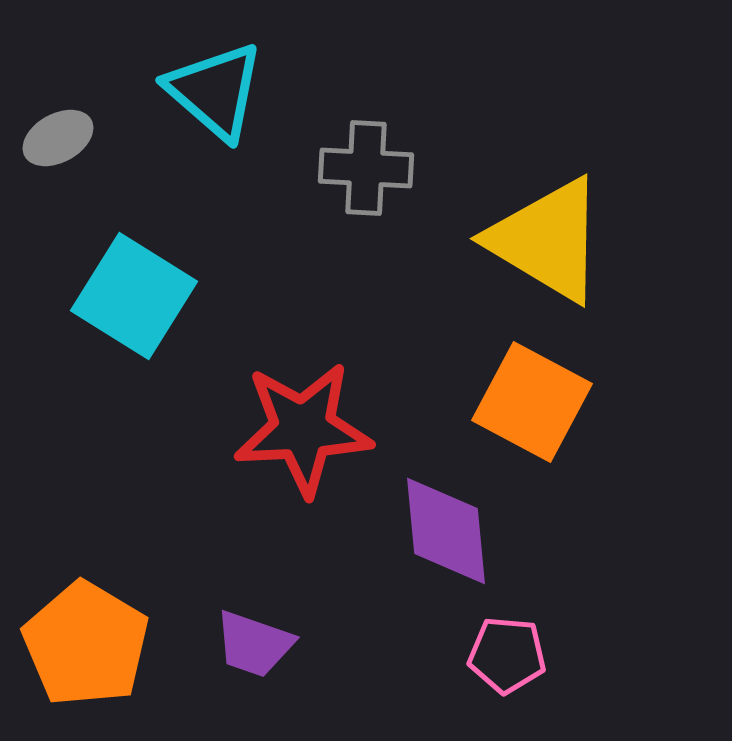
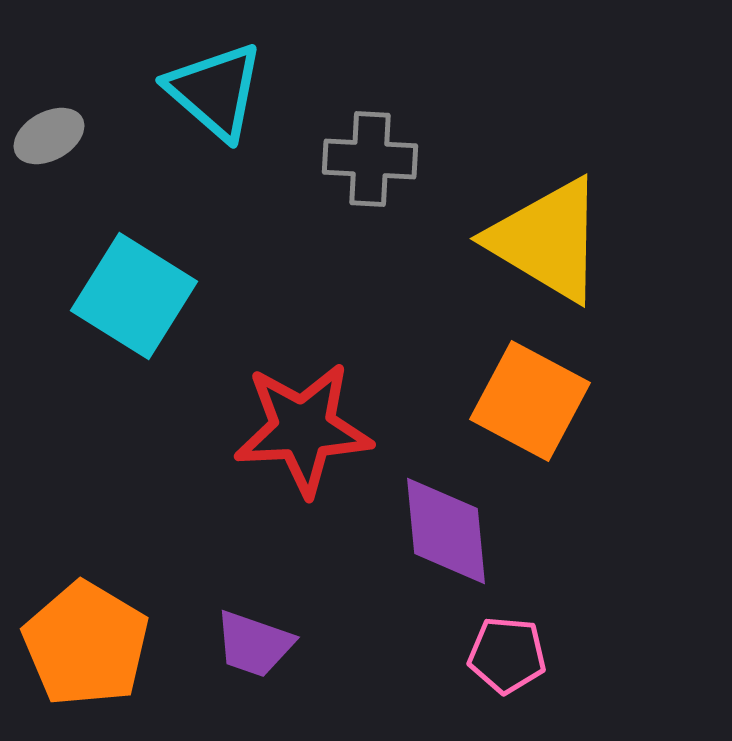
gray ellipse: moved 9 px left, 2 px up
gray cross: moved 4 px right, 9 px up
orange square: moved 2 px left, 1 px up
